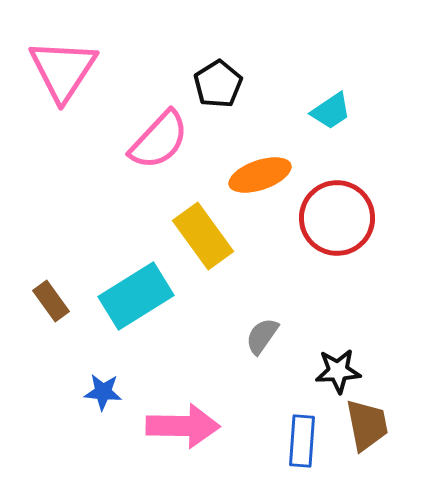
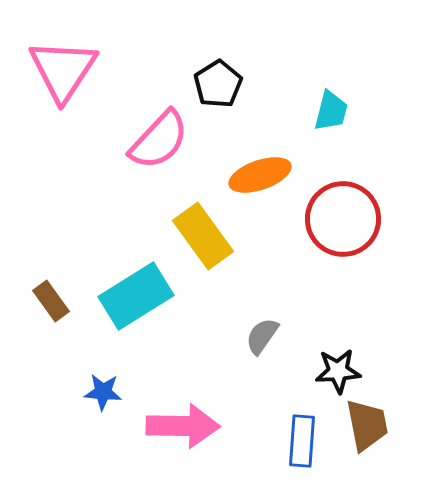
cyan trapezoid: rotated 42 degrees counterclockwise
red circle: moved 6 px right, 1 px down
